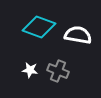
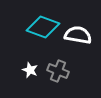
cyan diamond: moved 4 px right
white star: rotated 14 degrees clockwise
